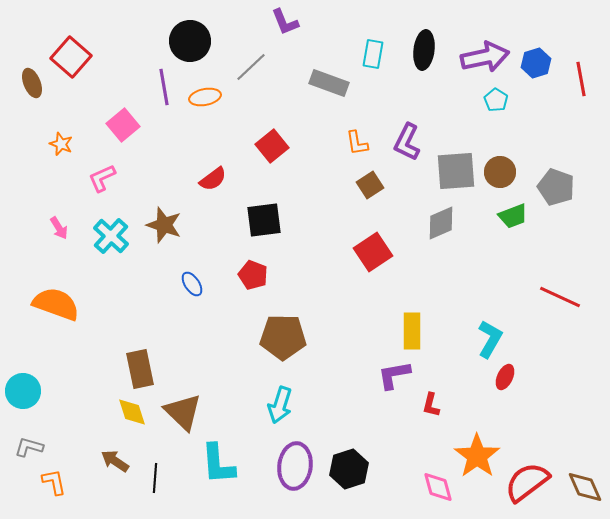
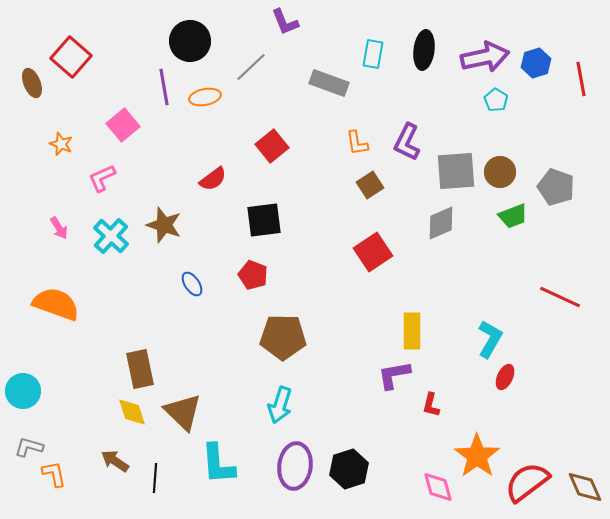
orange L-shape at (54, 482): moved 8 px up
